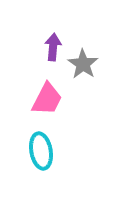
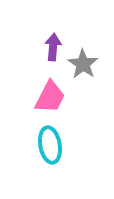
pink trapezoid: moved 3 px right, 2 px up
cyan ellipse: moved 9 px right, 6 px up
